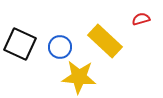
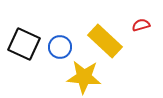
red semicircle: moved 6 px down
black square: moved 4 px right
yellow star: moved 5 px right
